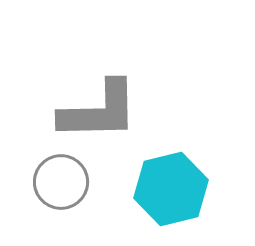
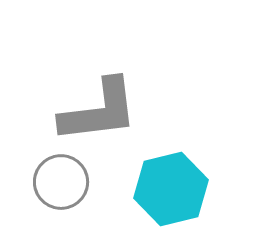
gray L-shape: rotated 6 degrees counterclockwise
